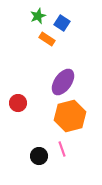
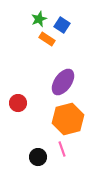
green star: moved 1 px right, 3 px down
blue square: moved 2 px down
orange hexagon: moved 2 px left, 3 px down
black circle: moved 1 px left, 1 px down
